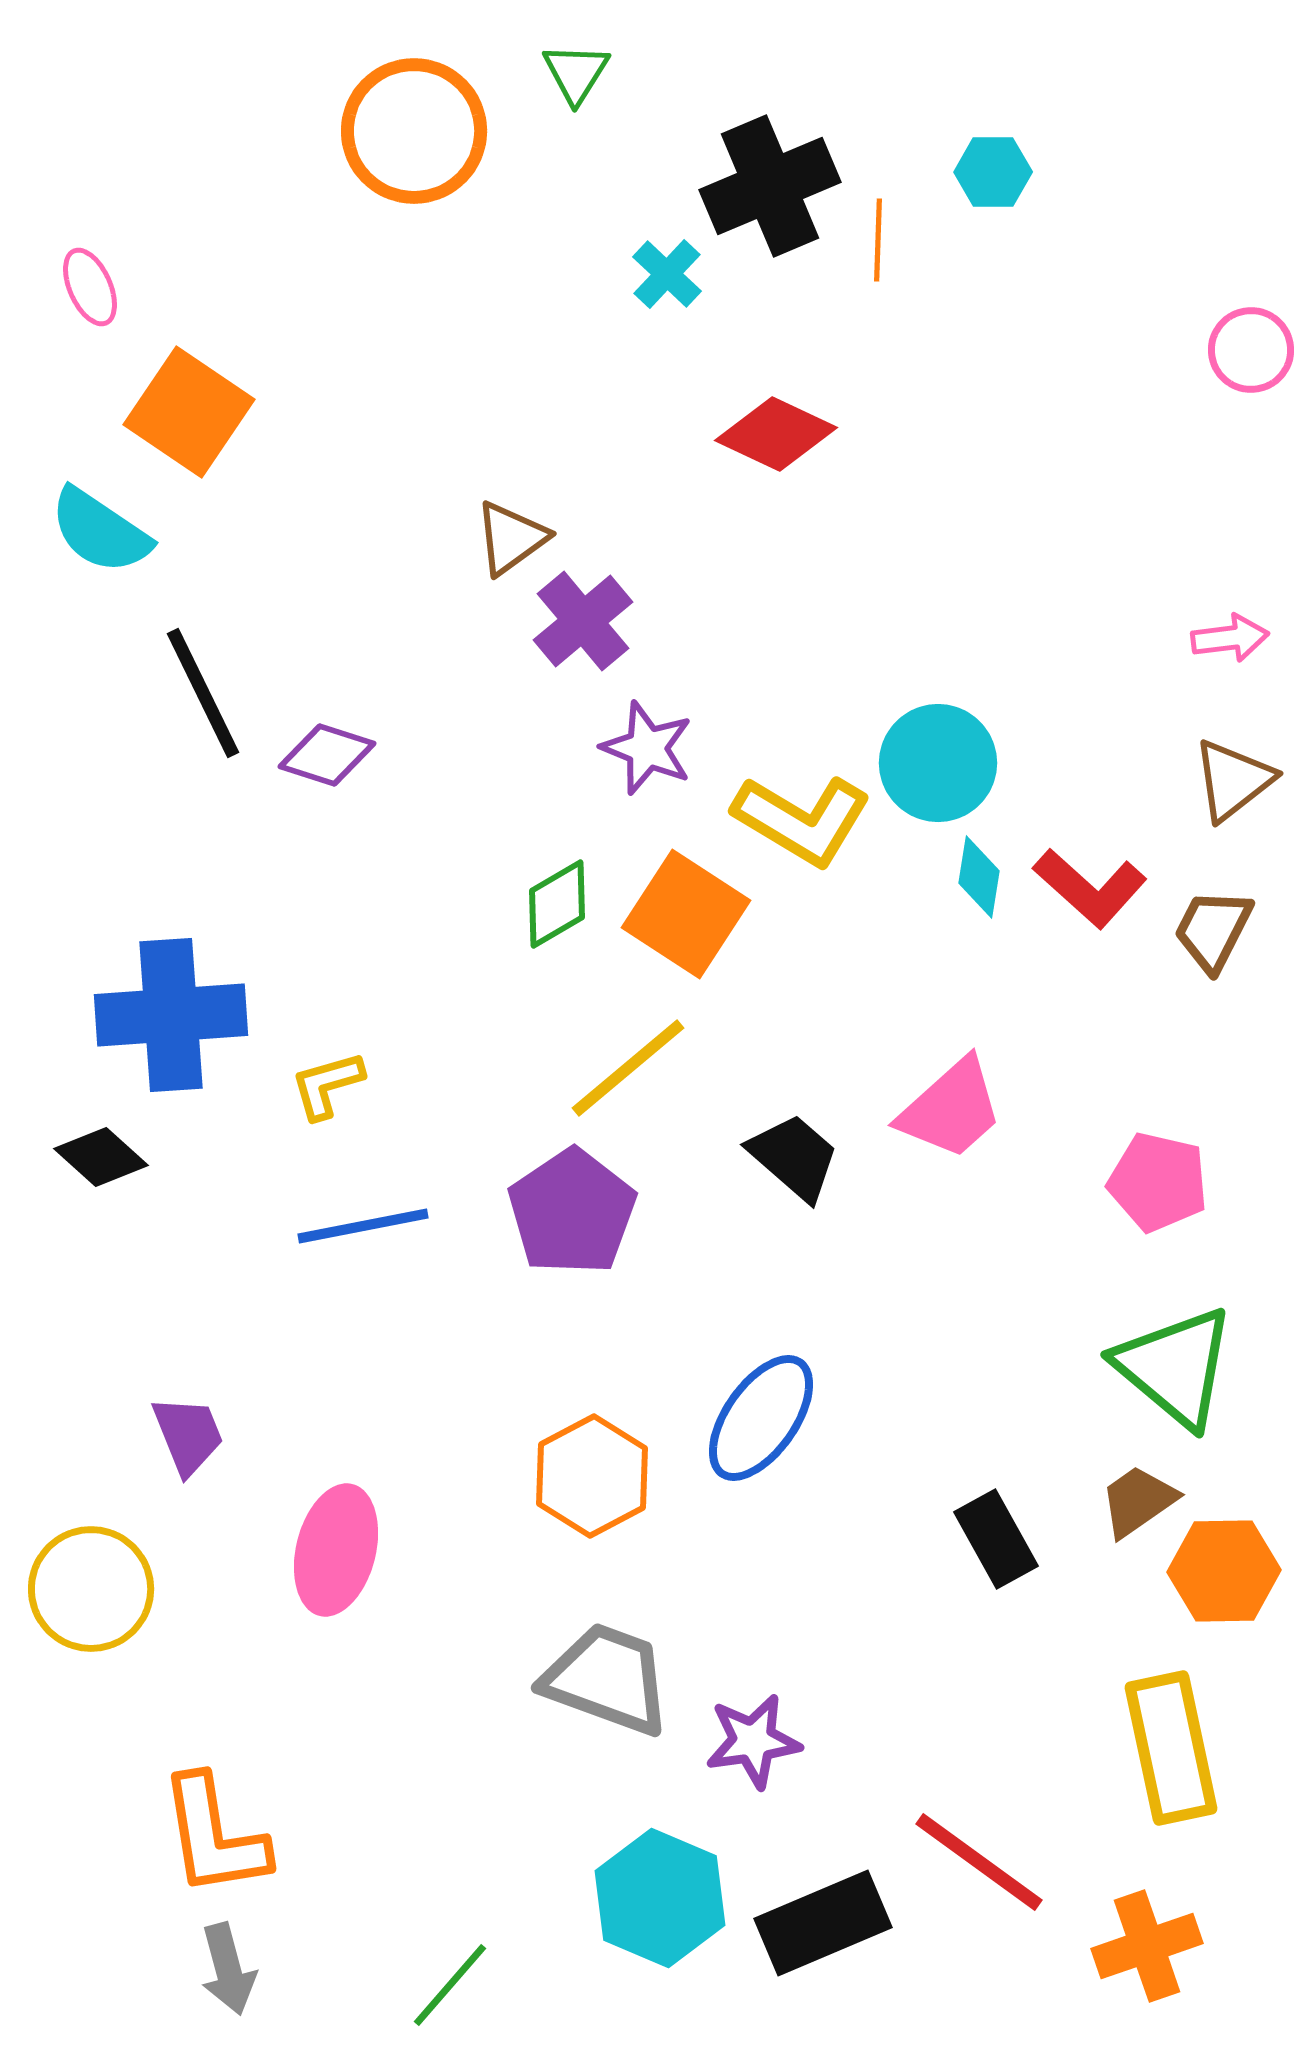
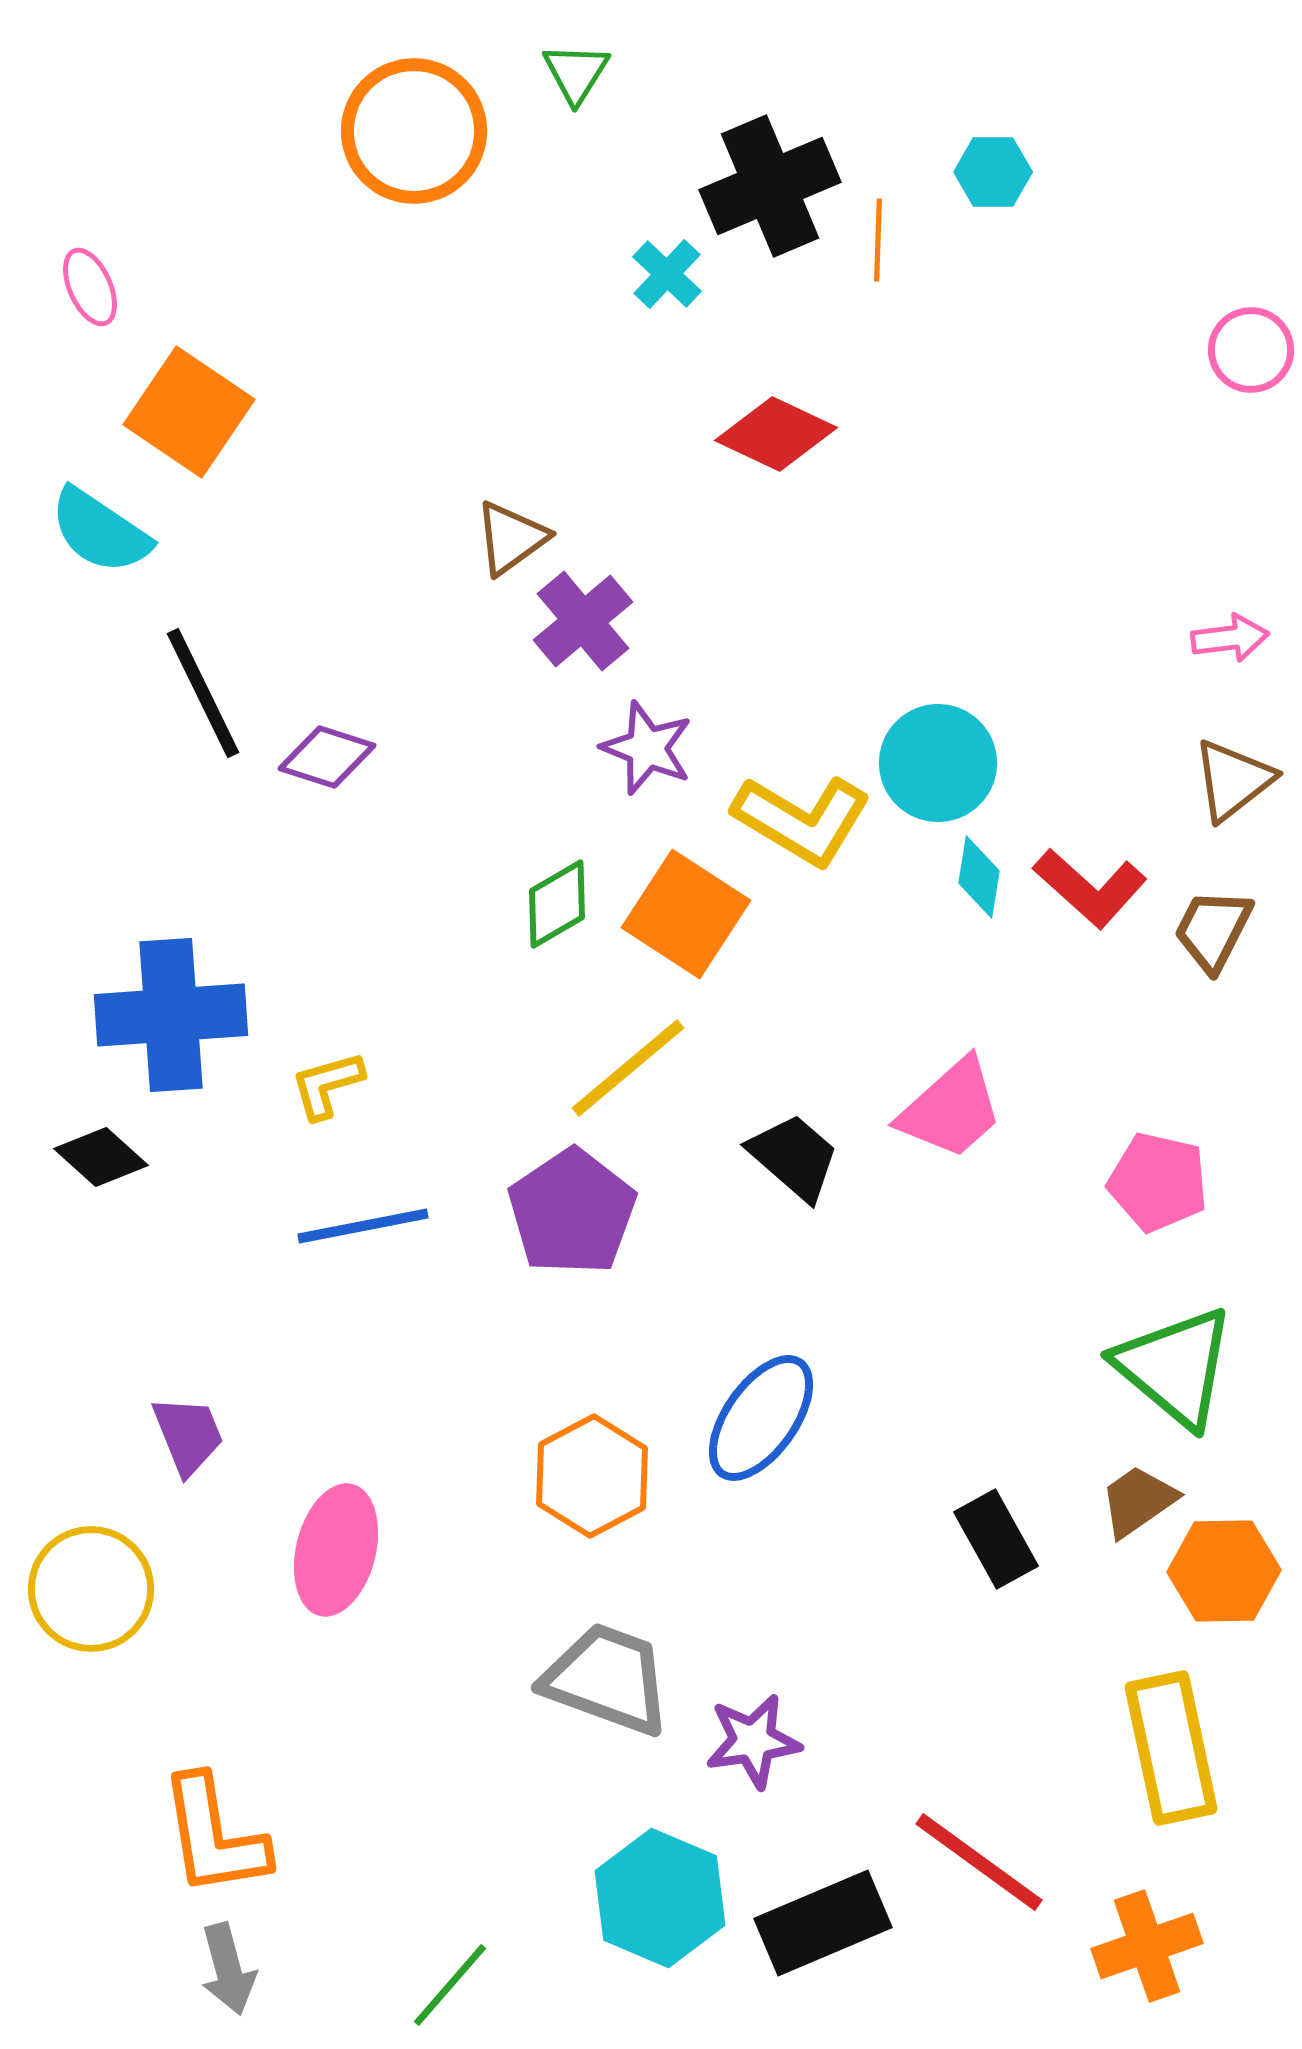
purple diamond at (327, 755): moved 2 px down
